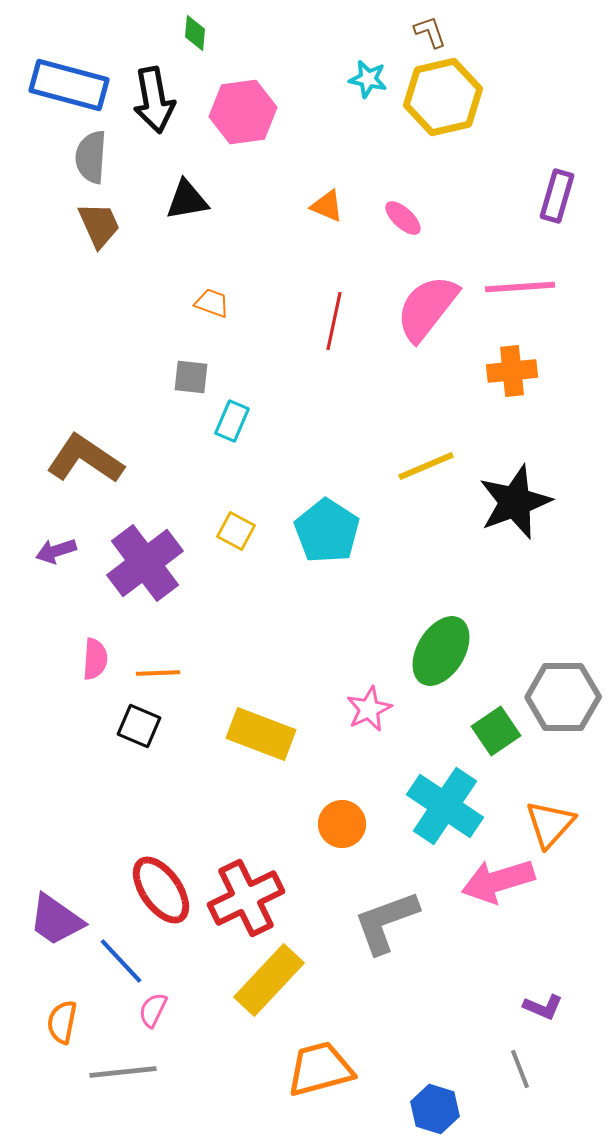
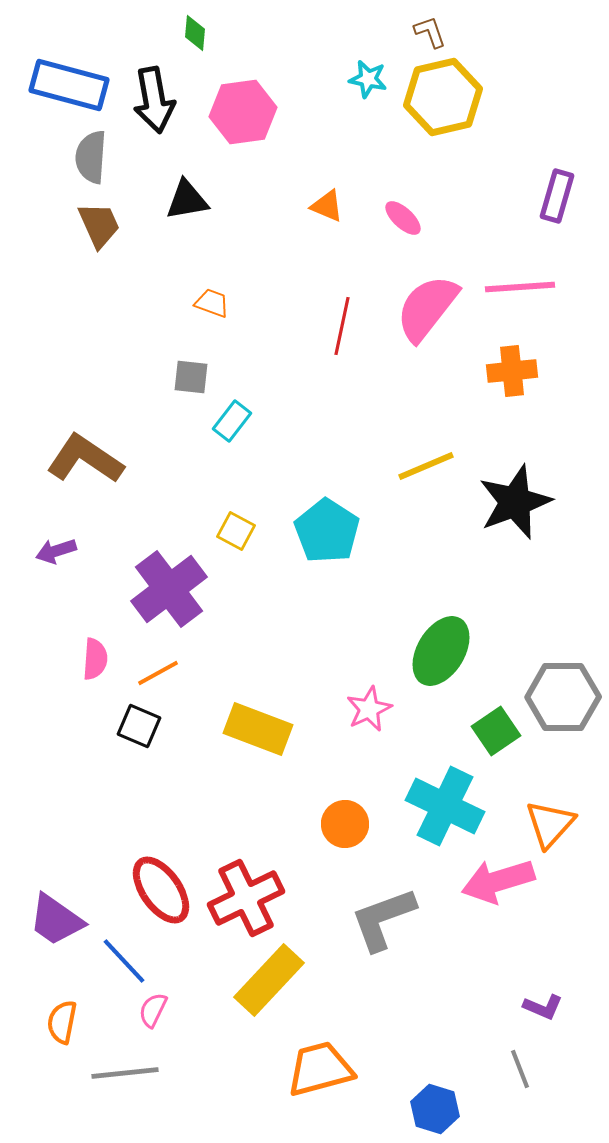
red line at (334, 321): moved 8 px right, 5 px down
cyan rectangle at (232, 421): rotated 15 degrees clockwise
purple cross at (145, 563): moved 24 px right, 26 px down
orange line at (158, 673): rotated 27 degrees counterclockwise
yellow rectangle at (261, 734): moved 3 px left, 5 px up
cyan cross at (445, 806): rotated 8 degrees counterclockwise
orange circle at (342, 824): moved 3 px right
gray L-shape at (386, 922): moved 3 px left, 3 px up
blue line at (121, 961): moved 3 px right
gray line at (123, 1072): moved 2 px right, 1 px down
